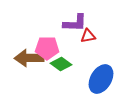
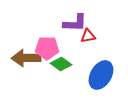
brown arrow: moved 3 px left
blue ellipse: moved 4 px up
